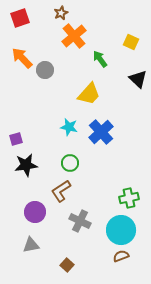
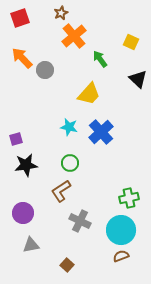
purple circle: moved 12 px left, 1 px down
